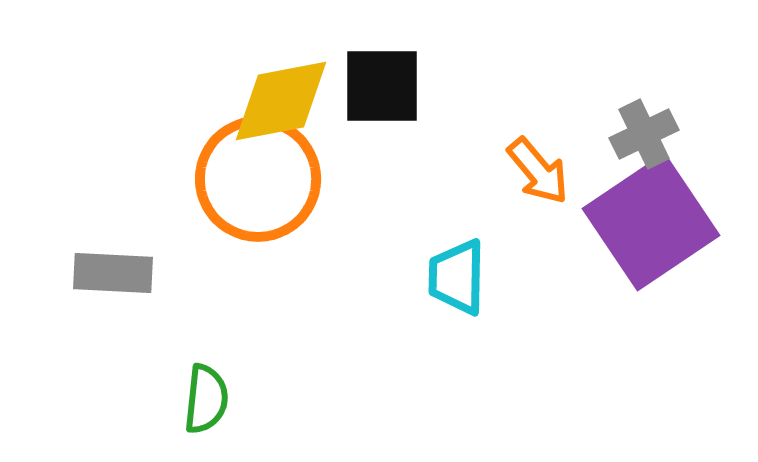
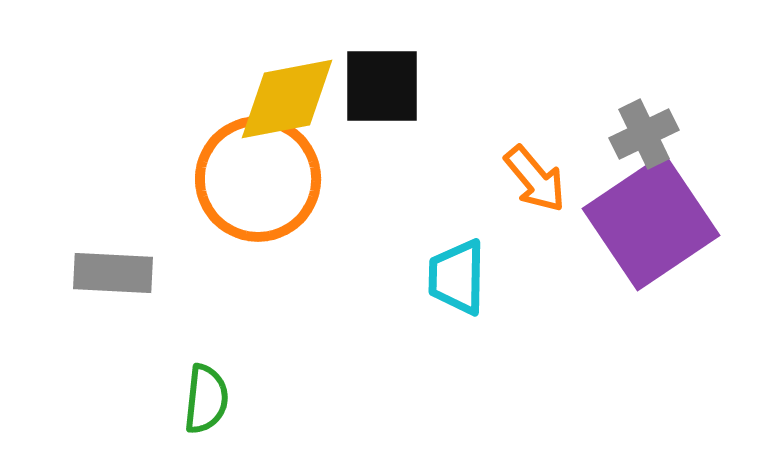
yellow diamond: moved 6 px right, 2 px up
orange arrow: moved 3 px left, 8 px down
